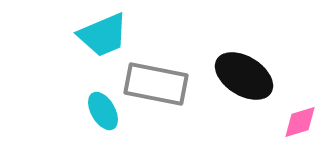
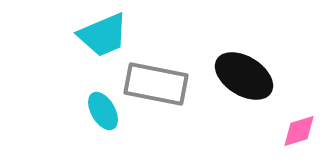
pink diamond: moved 1 px left, 9 px down
